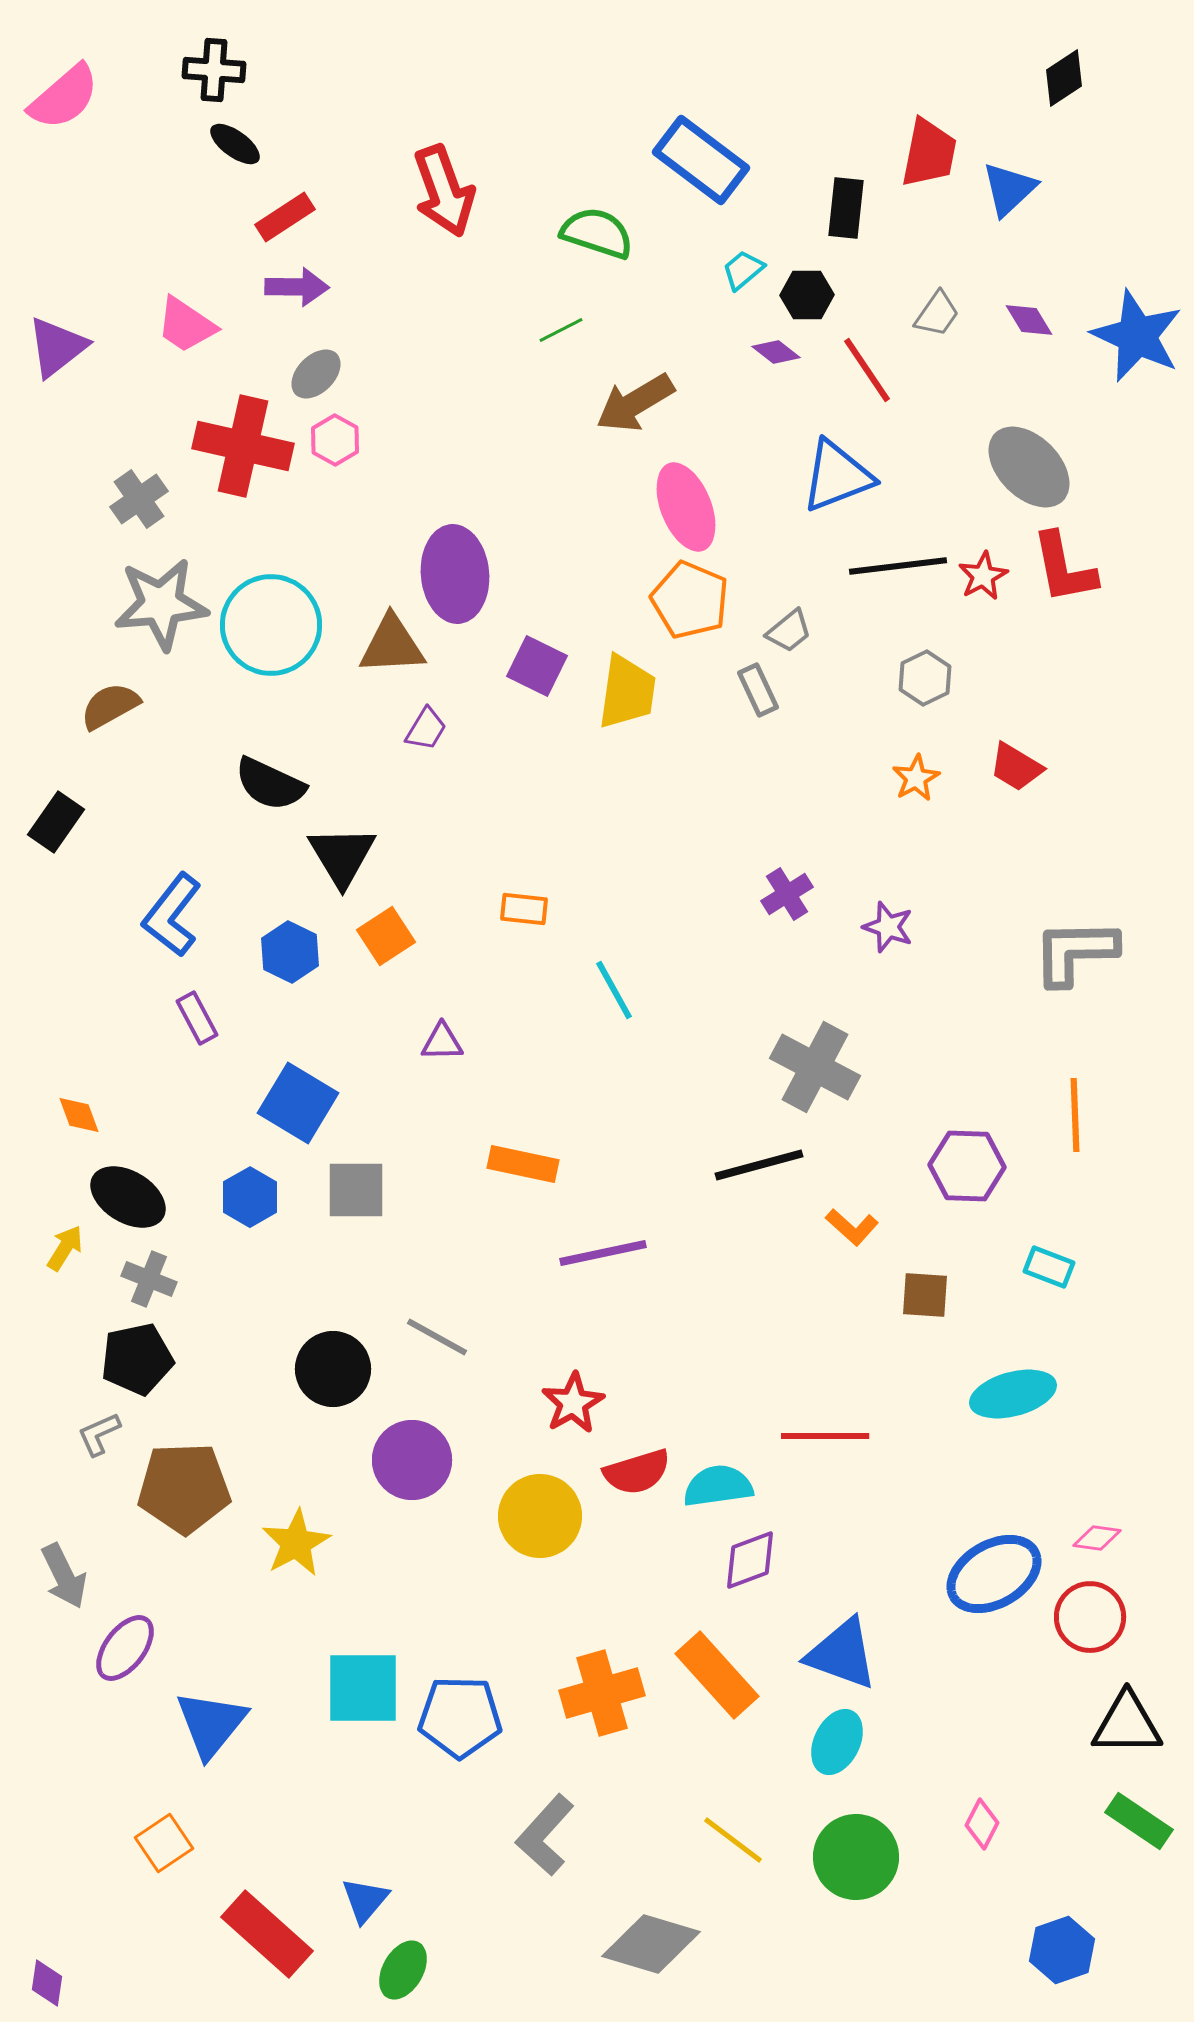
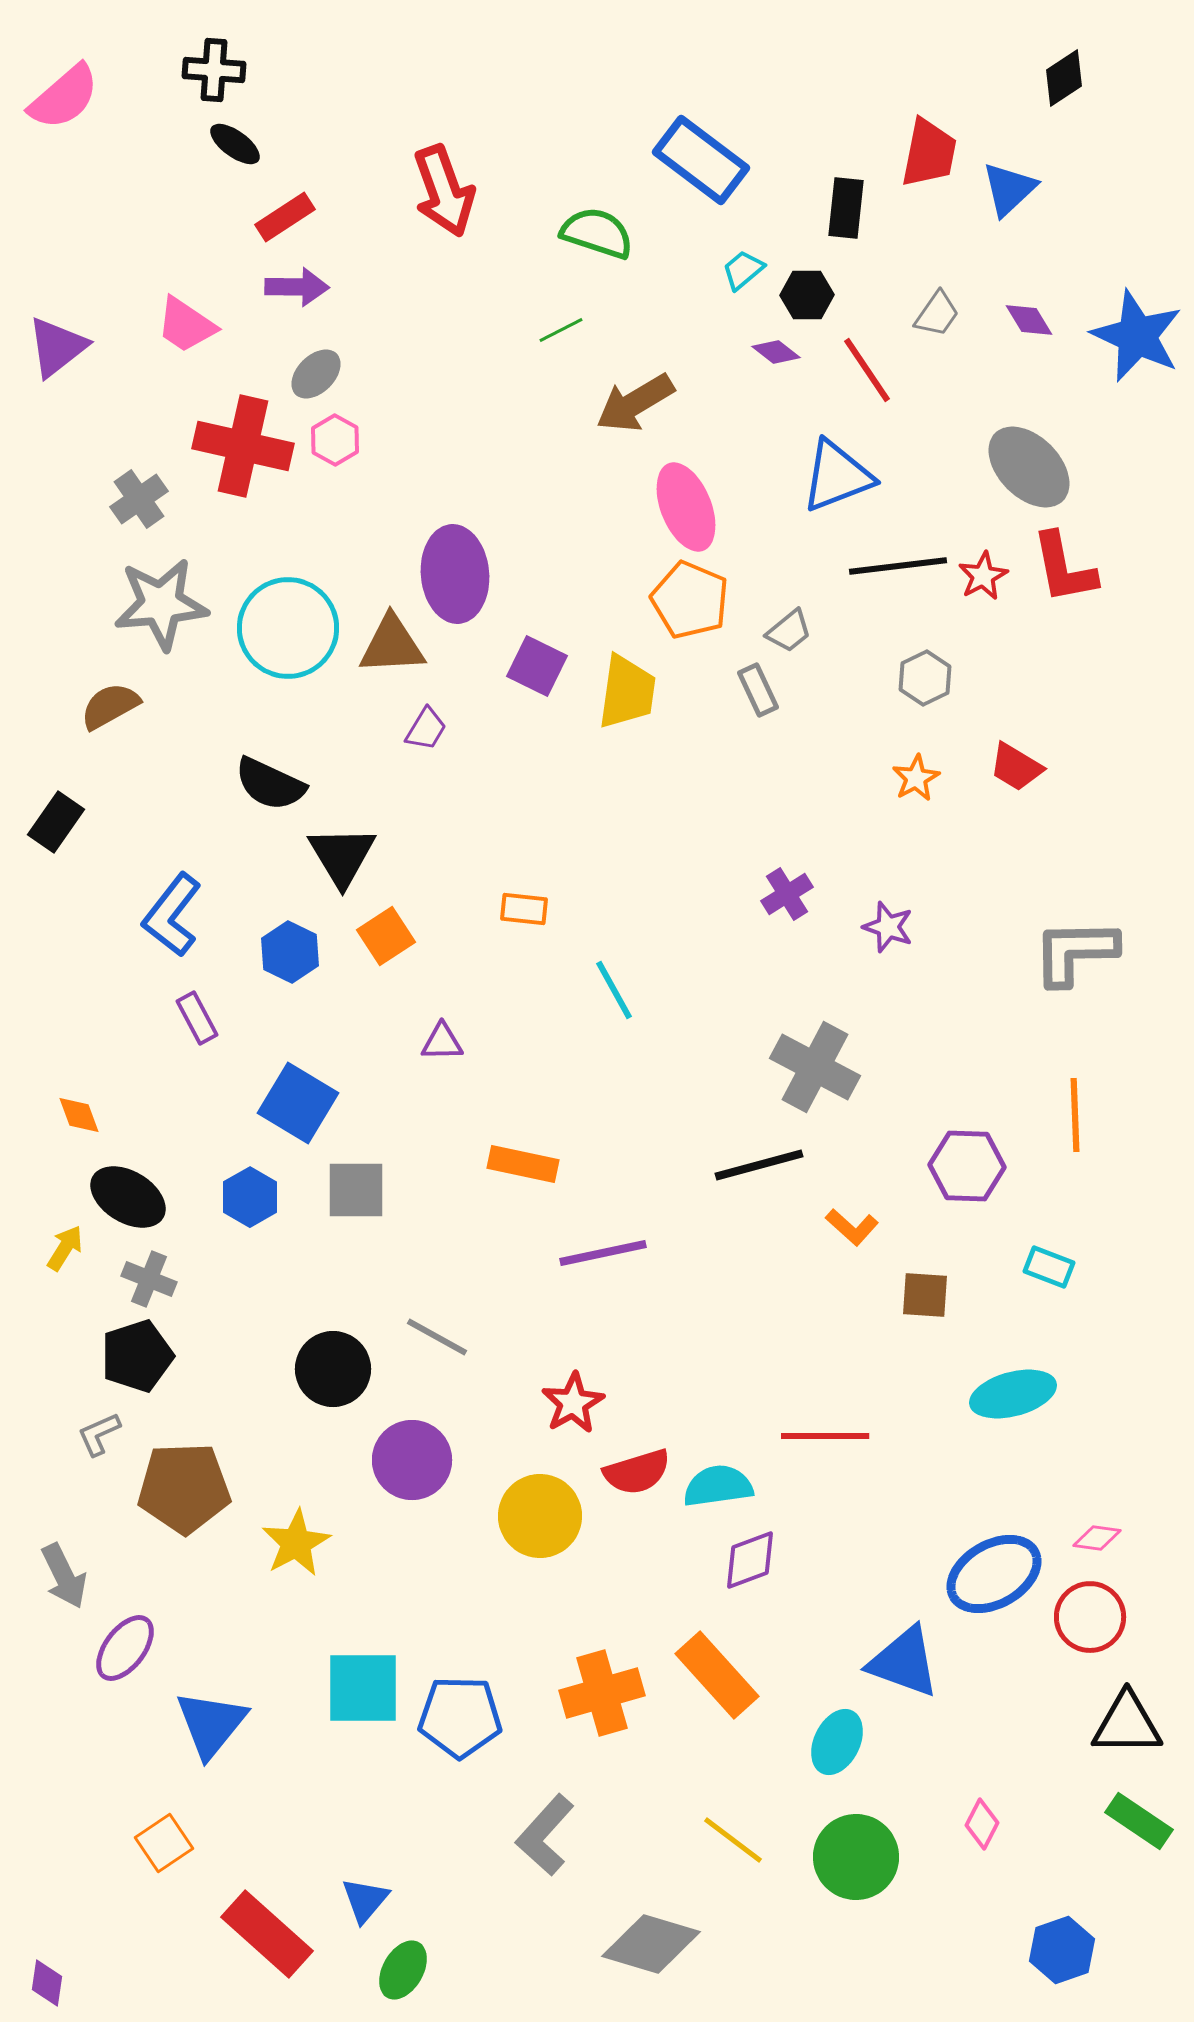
cyan circle at (271, 625): moved 17 px right, 3 px down
black pentagon at (137, 1359): moved 3 px up; rotated 6 degrees counterclockwise
blue triangle at (842, 1654): moved 62 px right, 8 px down
